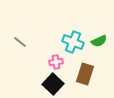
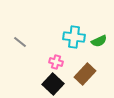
cyan cross: moved 1 px right, 5 px up; rotated 15 degrees counterclockwise
pink cross: rotated 24 degrees clockwise
brown rectangle: rotated 25 degrees clockwise
